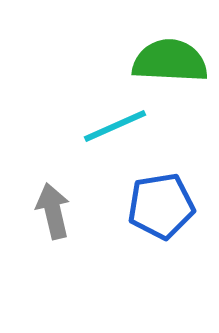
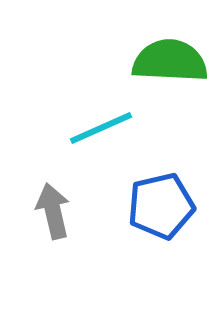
cyan line: moved 14 px left, 2 px down
blue pentagon: rotated 4 degrees counterclockwise
